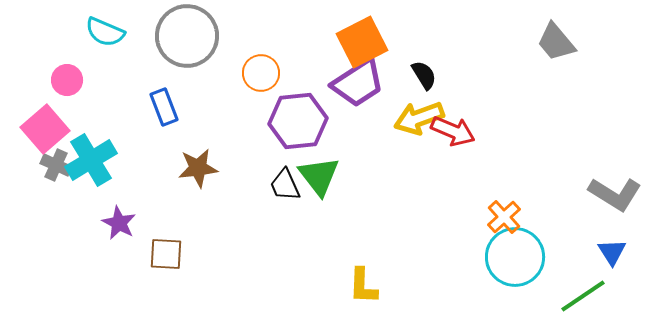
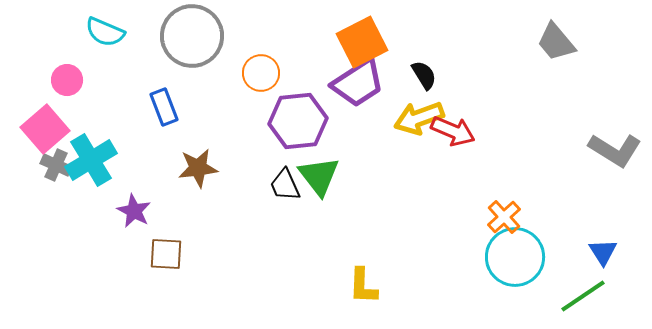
gray circle: moved 5 px right
gray L-shape: moved 44 px up
purple star: moved 15 px right, 12 px up
blue triangle: moved 9 px left
